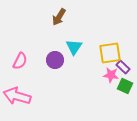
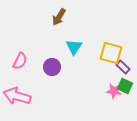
yellow square: moved 1 px right; rotated 25 degrees clockwise
purple circle: moved 3 px left, 7 px down
pink star: moved 3 px right, 16 px down
